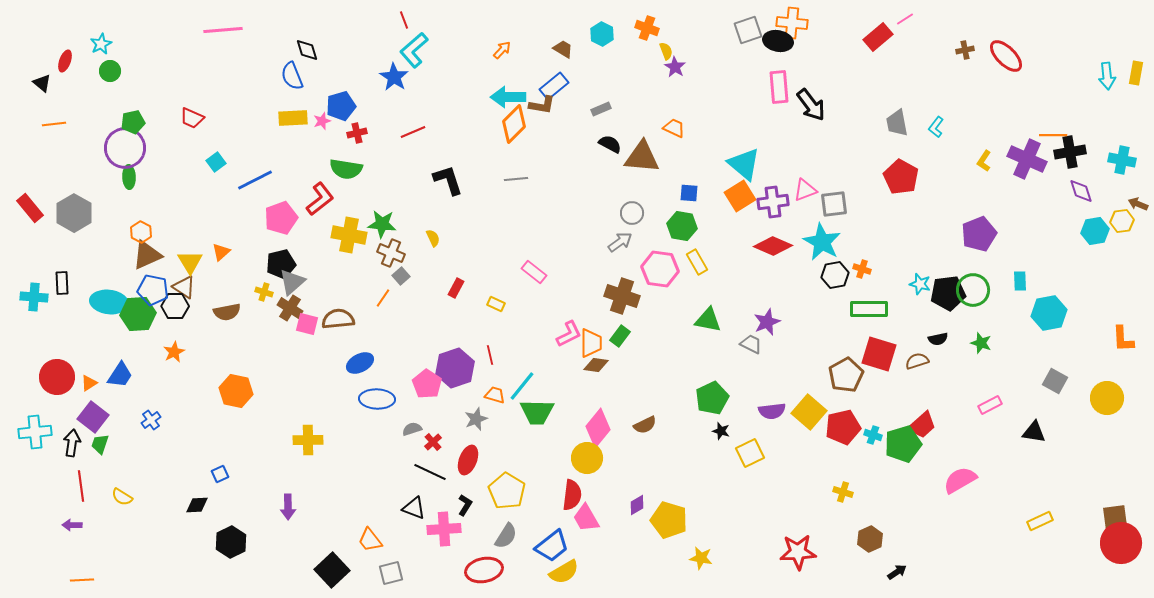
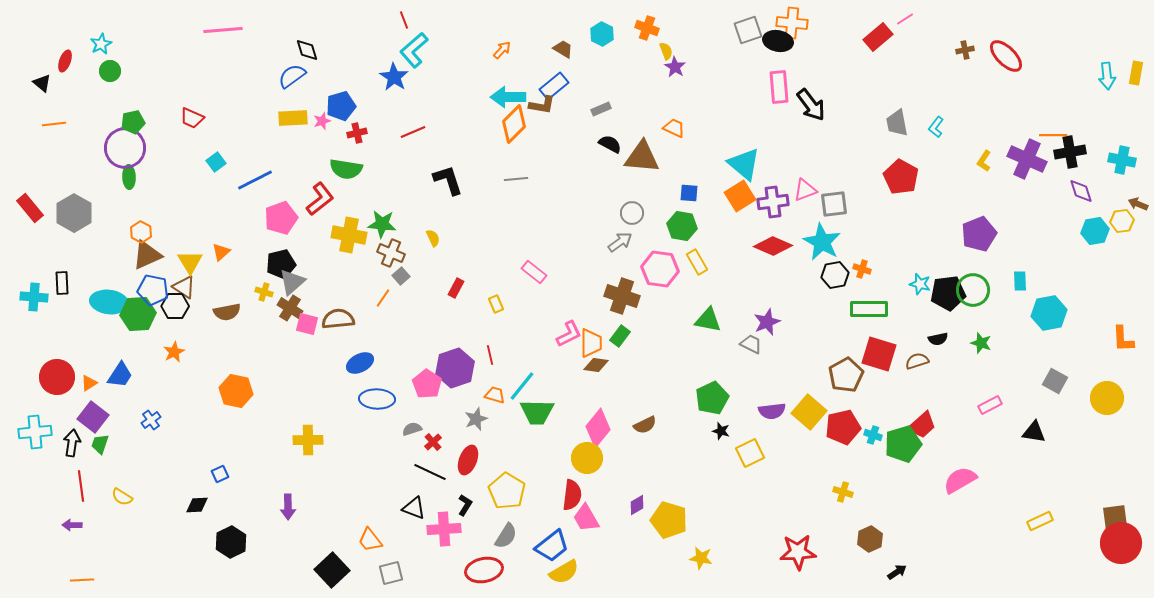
blue semicircle at (292, 76): rotated 76 degrees clockwise
yellow rectangle at (496, 304): rotated 42 degrees clockwise
